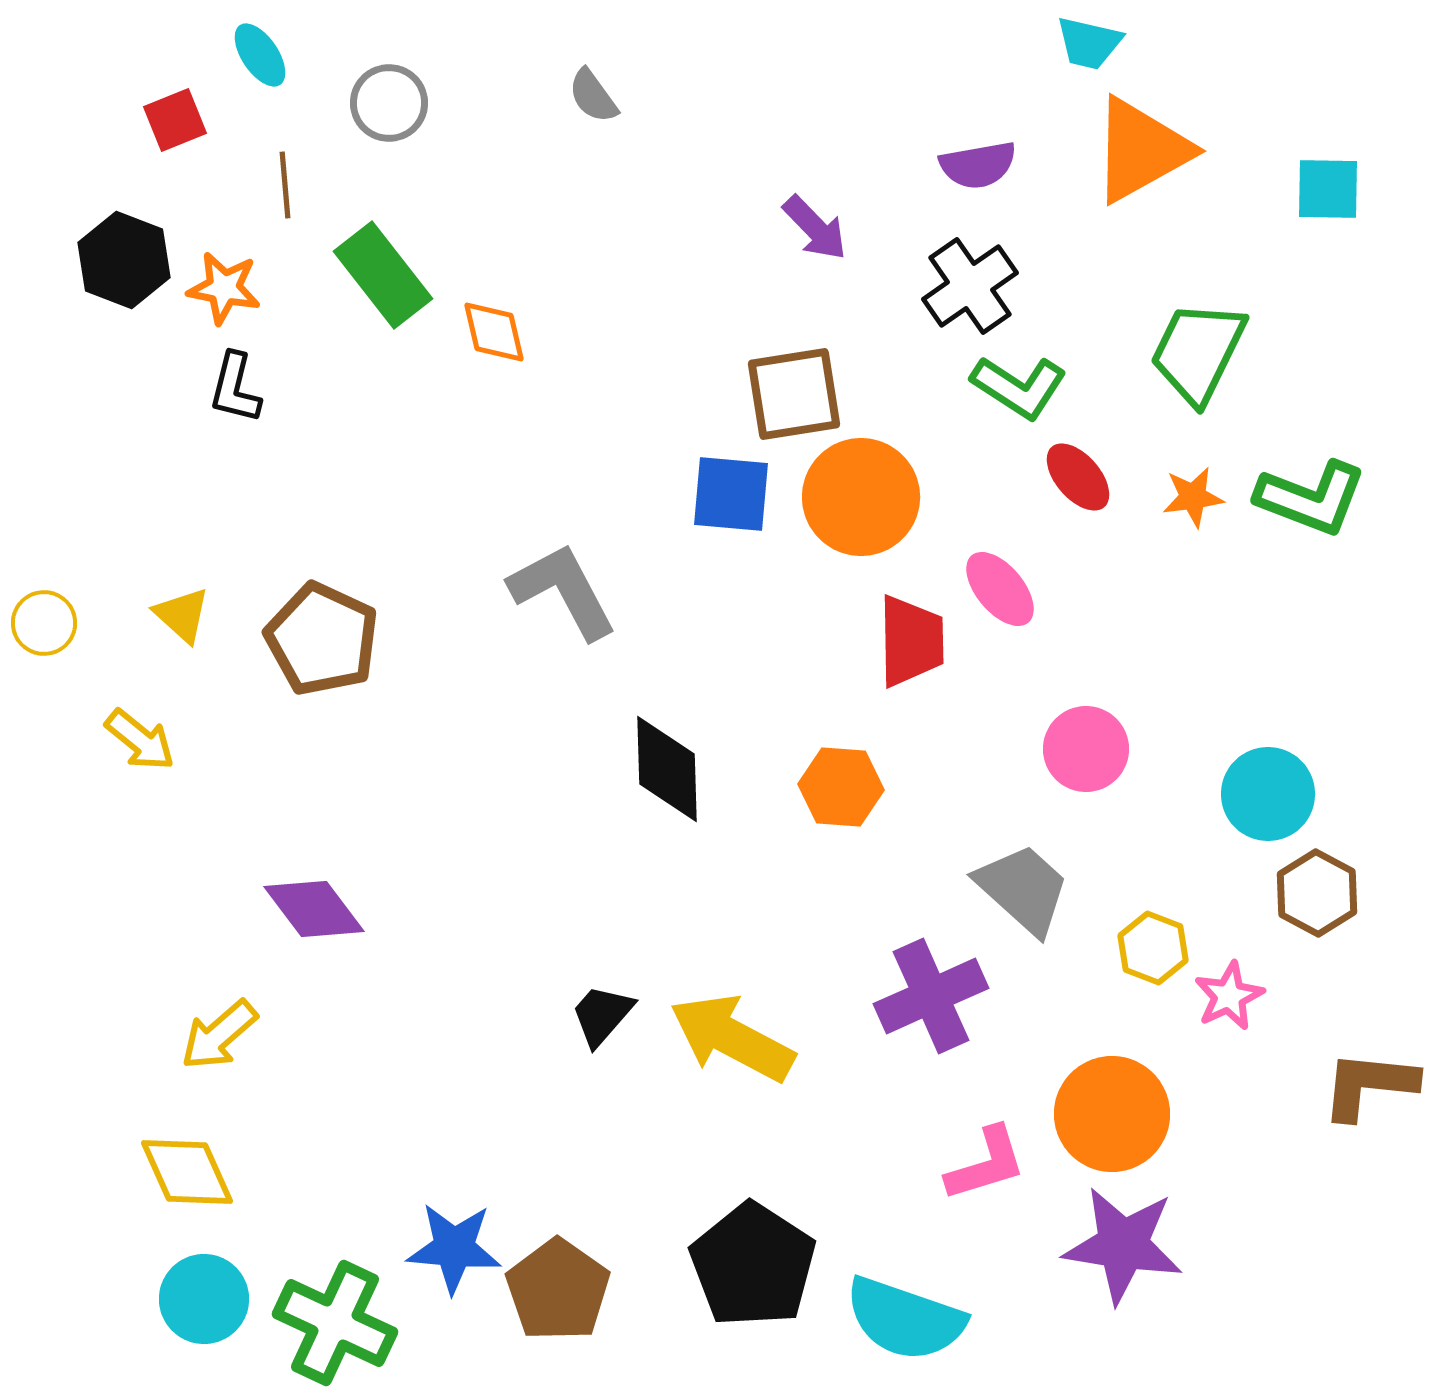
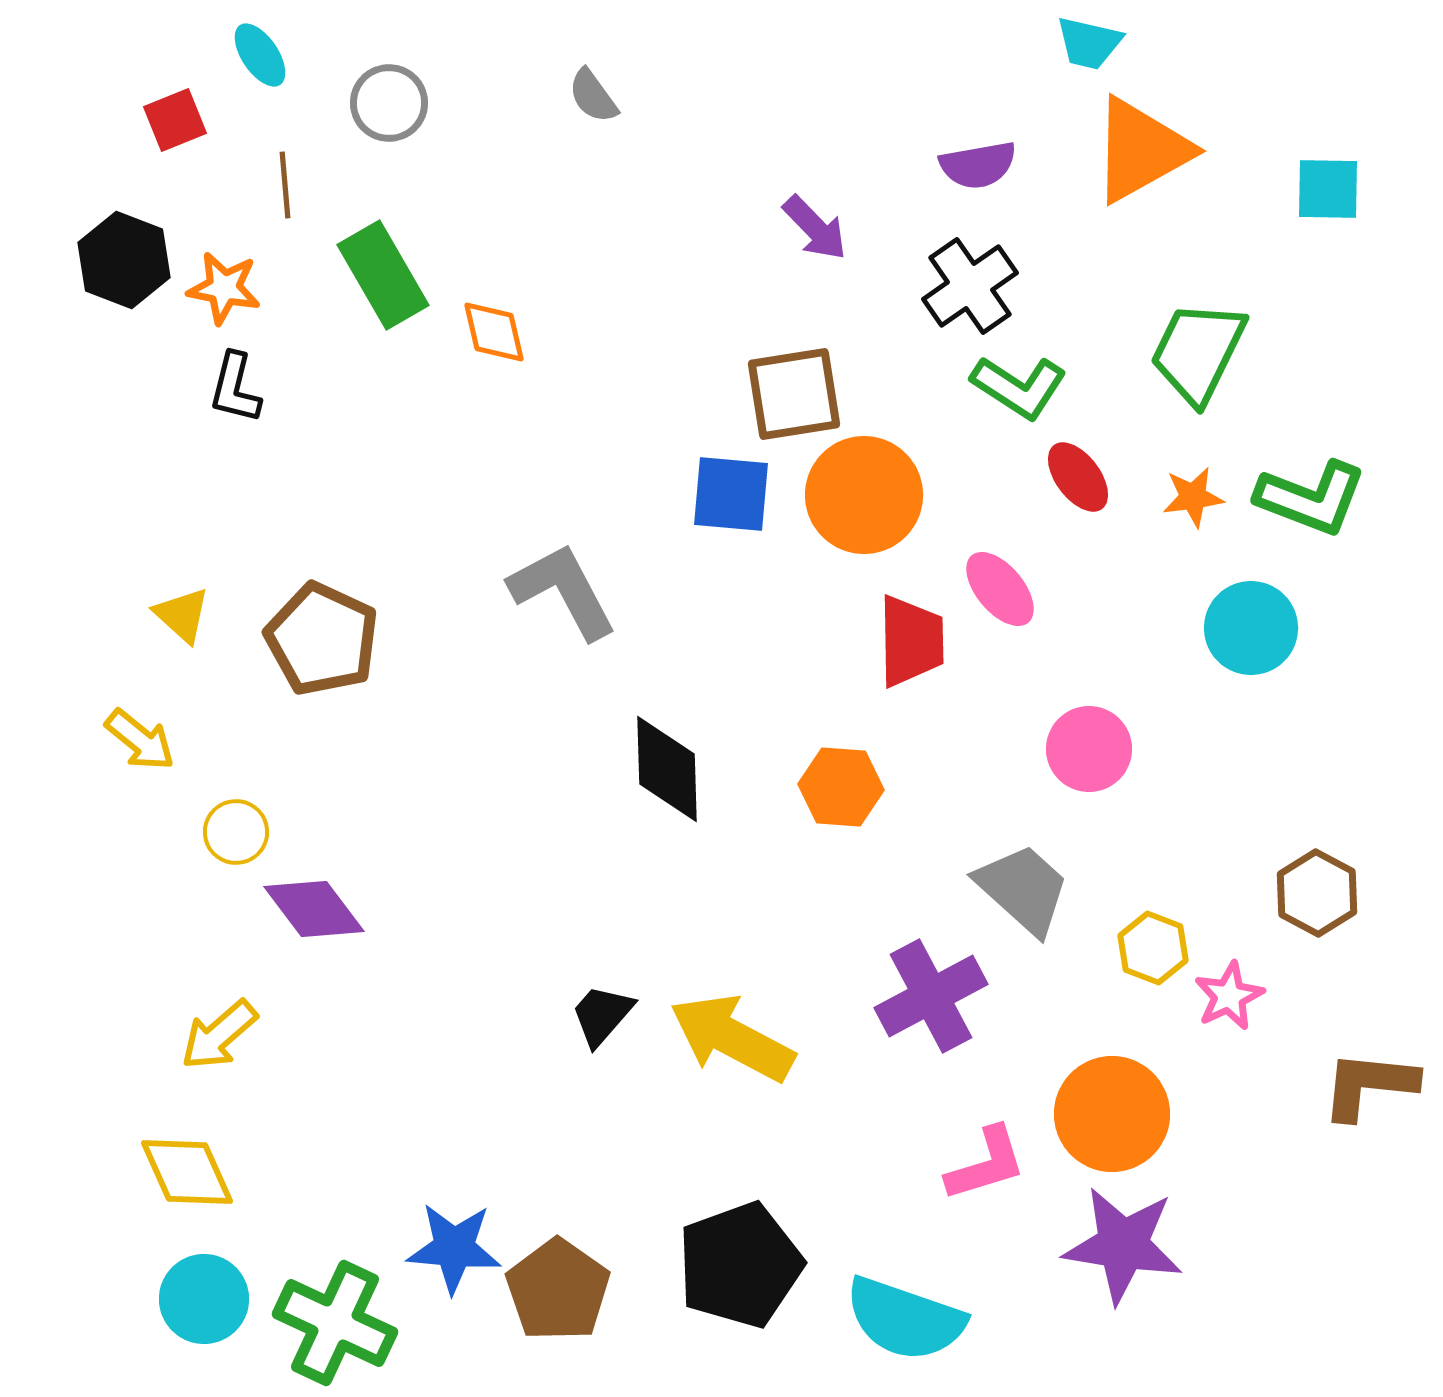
green rectangle at (383, 275): rotated 8 degrees clockwise
red ellipse at (1078, 477): rotated 4 degrees clockwise
orange circle at (861, 497): moved 3 px right, 2 px up
yellow circle at (44, 623): moved 192 px right, 209 px down
pink circle at (1086, 749): moved 3 px right
cyan circle at (1268, 794): moved 17 px left, 166 px up
purple cross at (931, 996): rotated 4 degrees counterclockwise
black pentagon at (753, 1265): moved 13 px left; rotated 19 degrees clockwise
